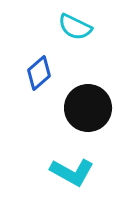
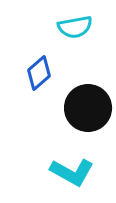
cyan semicircle: rotated 36 degrees counterclockwise
